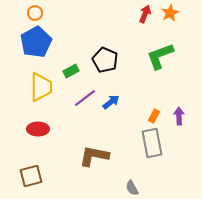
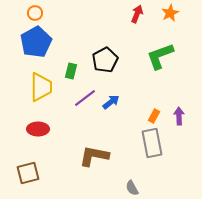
red arrow: moved 8 px left
black pentagon: rotated 20 degrees clockwise
green rectangle: rotated 49 degrees counterclockwise
brown square: moved 3 px left, 3 px up
